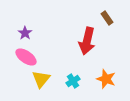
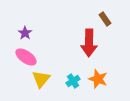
brown rectangle: moved 2 px left, 1 px down
red arrow: moved 2 px right, 2 px down; rotated 12 degrees counterclockwise
orange star: moved 8 px left
